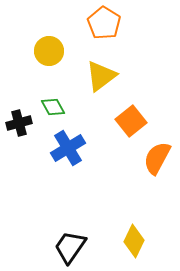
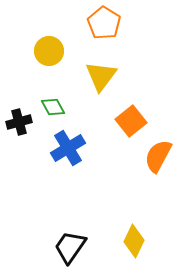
yellow triangle: rotated 16 degrees counterclockwise
black cross: moved 1 px up
orange semicircle: moved 1 px right, 2 px up
